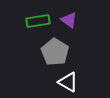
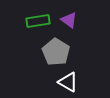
gray pentagon: moved 1 px right
